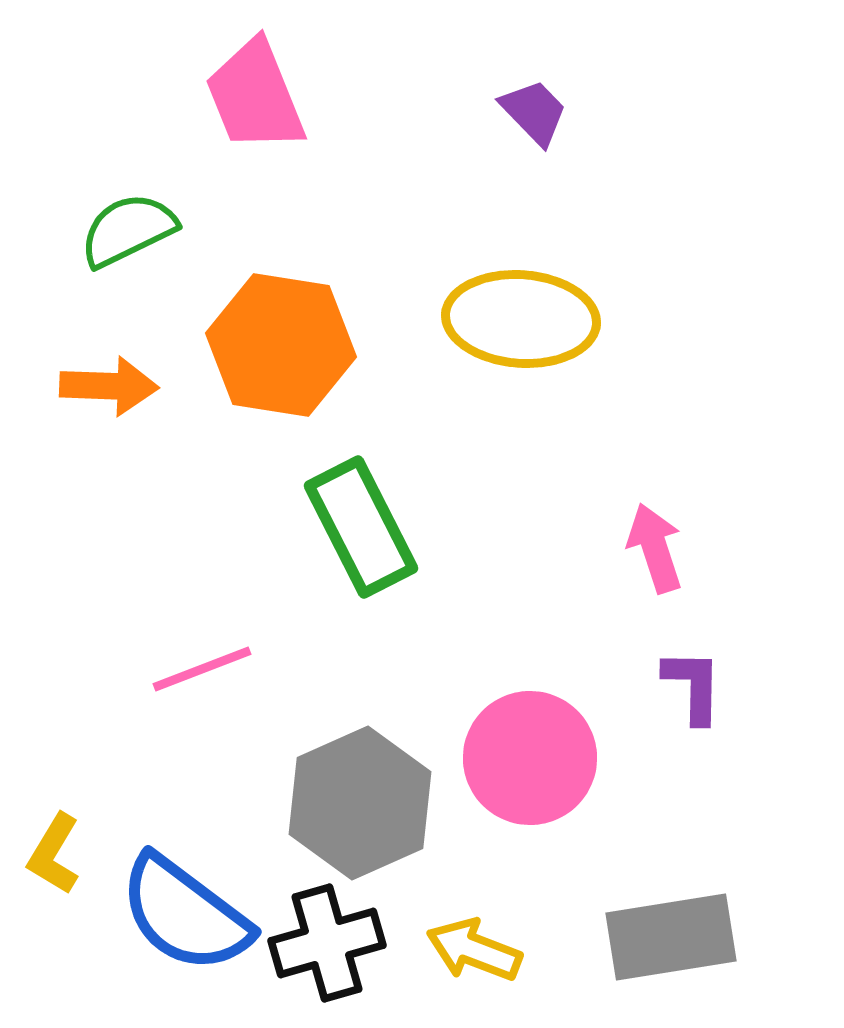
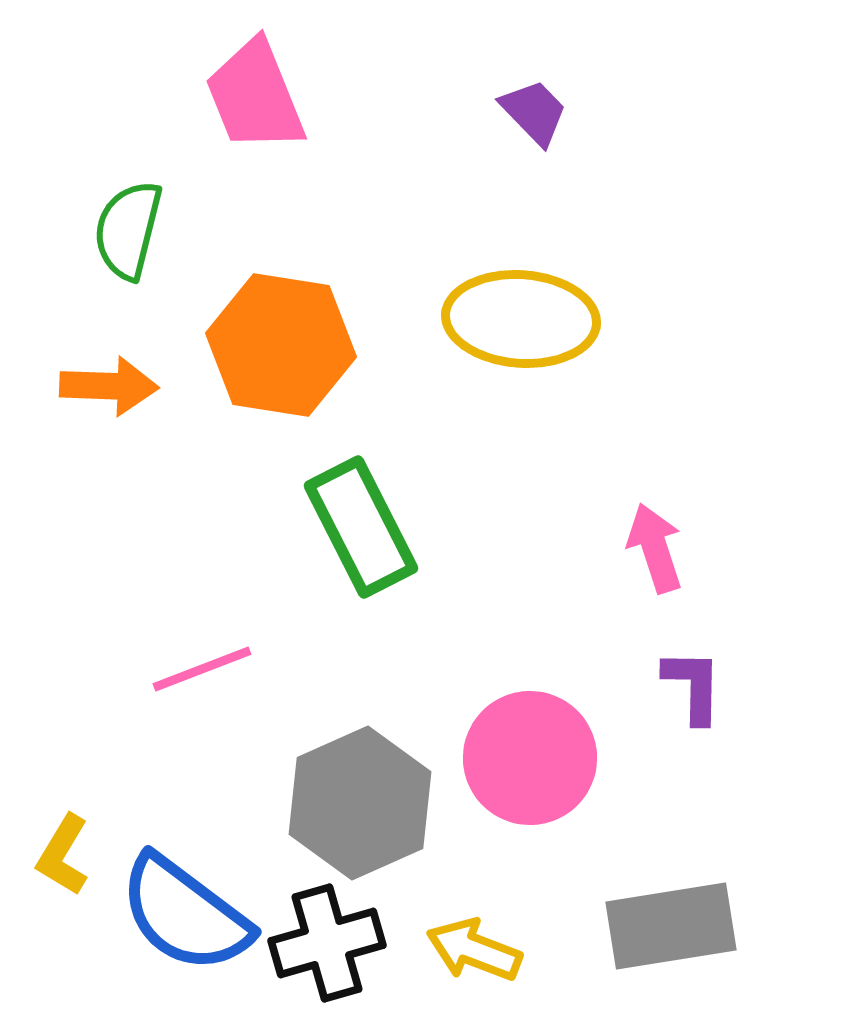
green semicircle: rotated 50 degrees counterclockwise
yellow L-shape: moved 9 px right, 1 px down
gray rectangle: moved 11 px up
